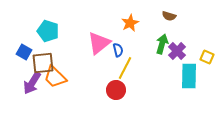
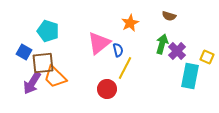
cyan rectangle: moved 1 px right; rotated 10 degrees clockwise
red circle: moved 9 px left, 1 px up
